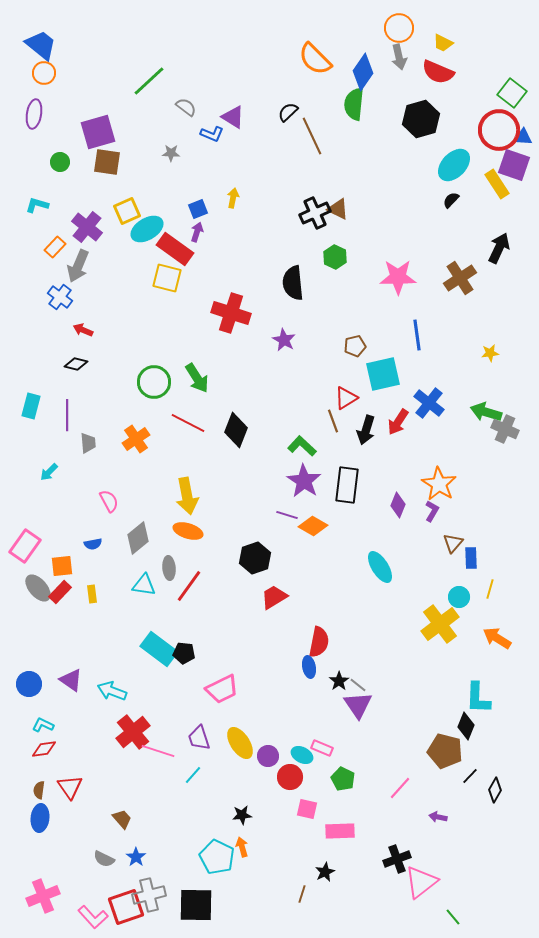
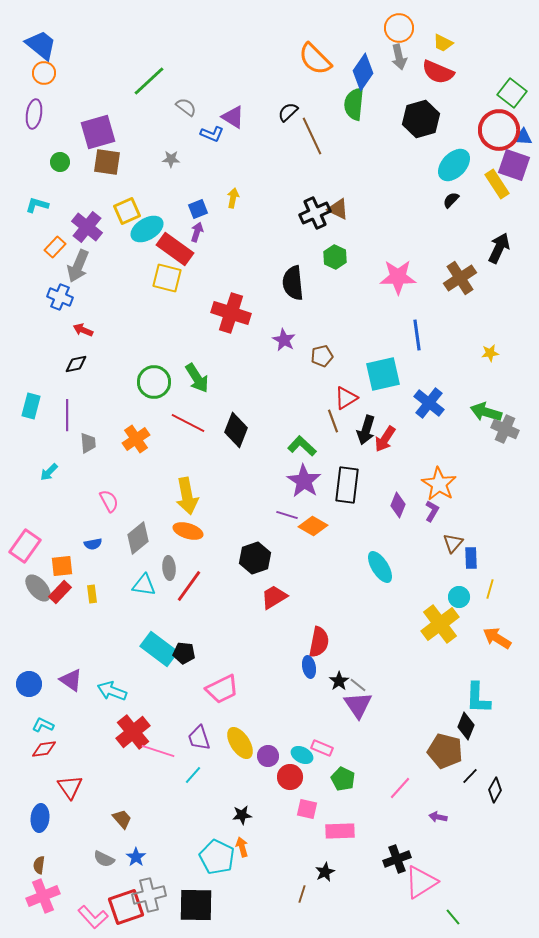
gray star at (171, 153): moved 6 px down
blue cross at (60, 297): rotated 15 degrees counterclockwise
brown pentagon at (355, 346): moved 33 px left, 10 px down
black diamond at (76, 364): rotated 25 degrees counterclockwise
red arrow at (398, 422): moved 13 px left, 17 px down
brown semicircle at (39, 790): moved 75 px down
pink triangle at (421, 882): rotated 6 degrees clockwise
